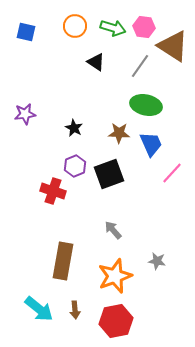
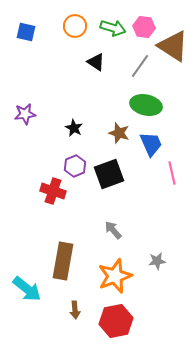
brown star: rotated 15 degrees clockwise
pink line: rotated 55 degrees counterclockwise
gray star: rotated 18 degrees counterclockwise
cyan arrow: moved 12 px left, 20 px up
